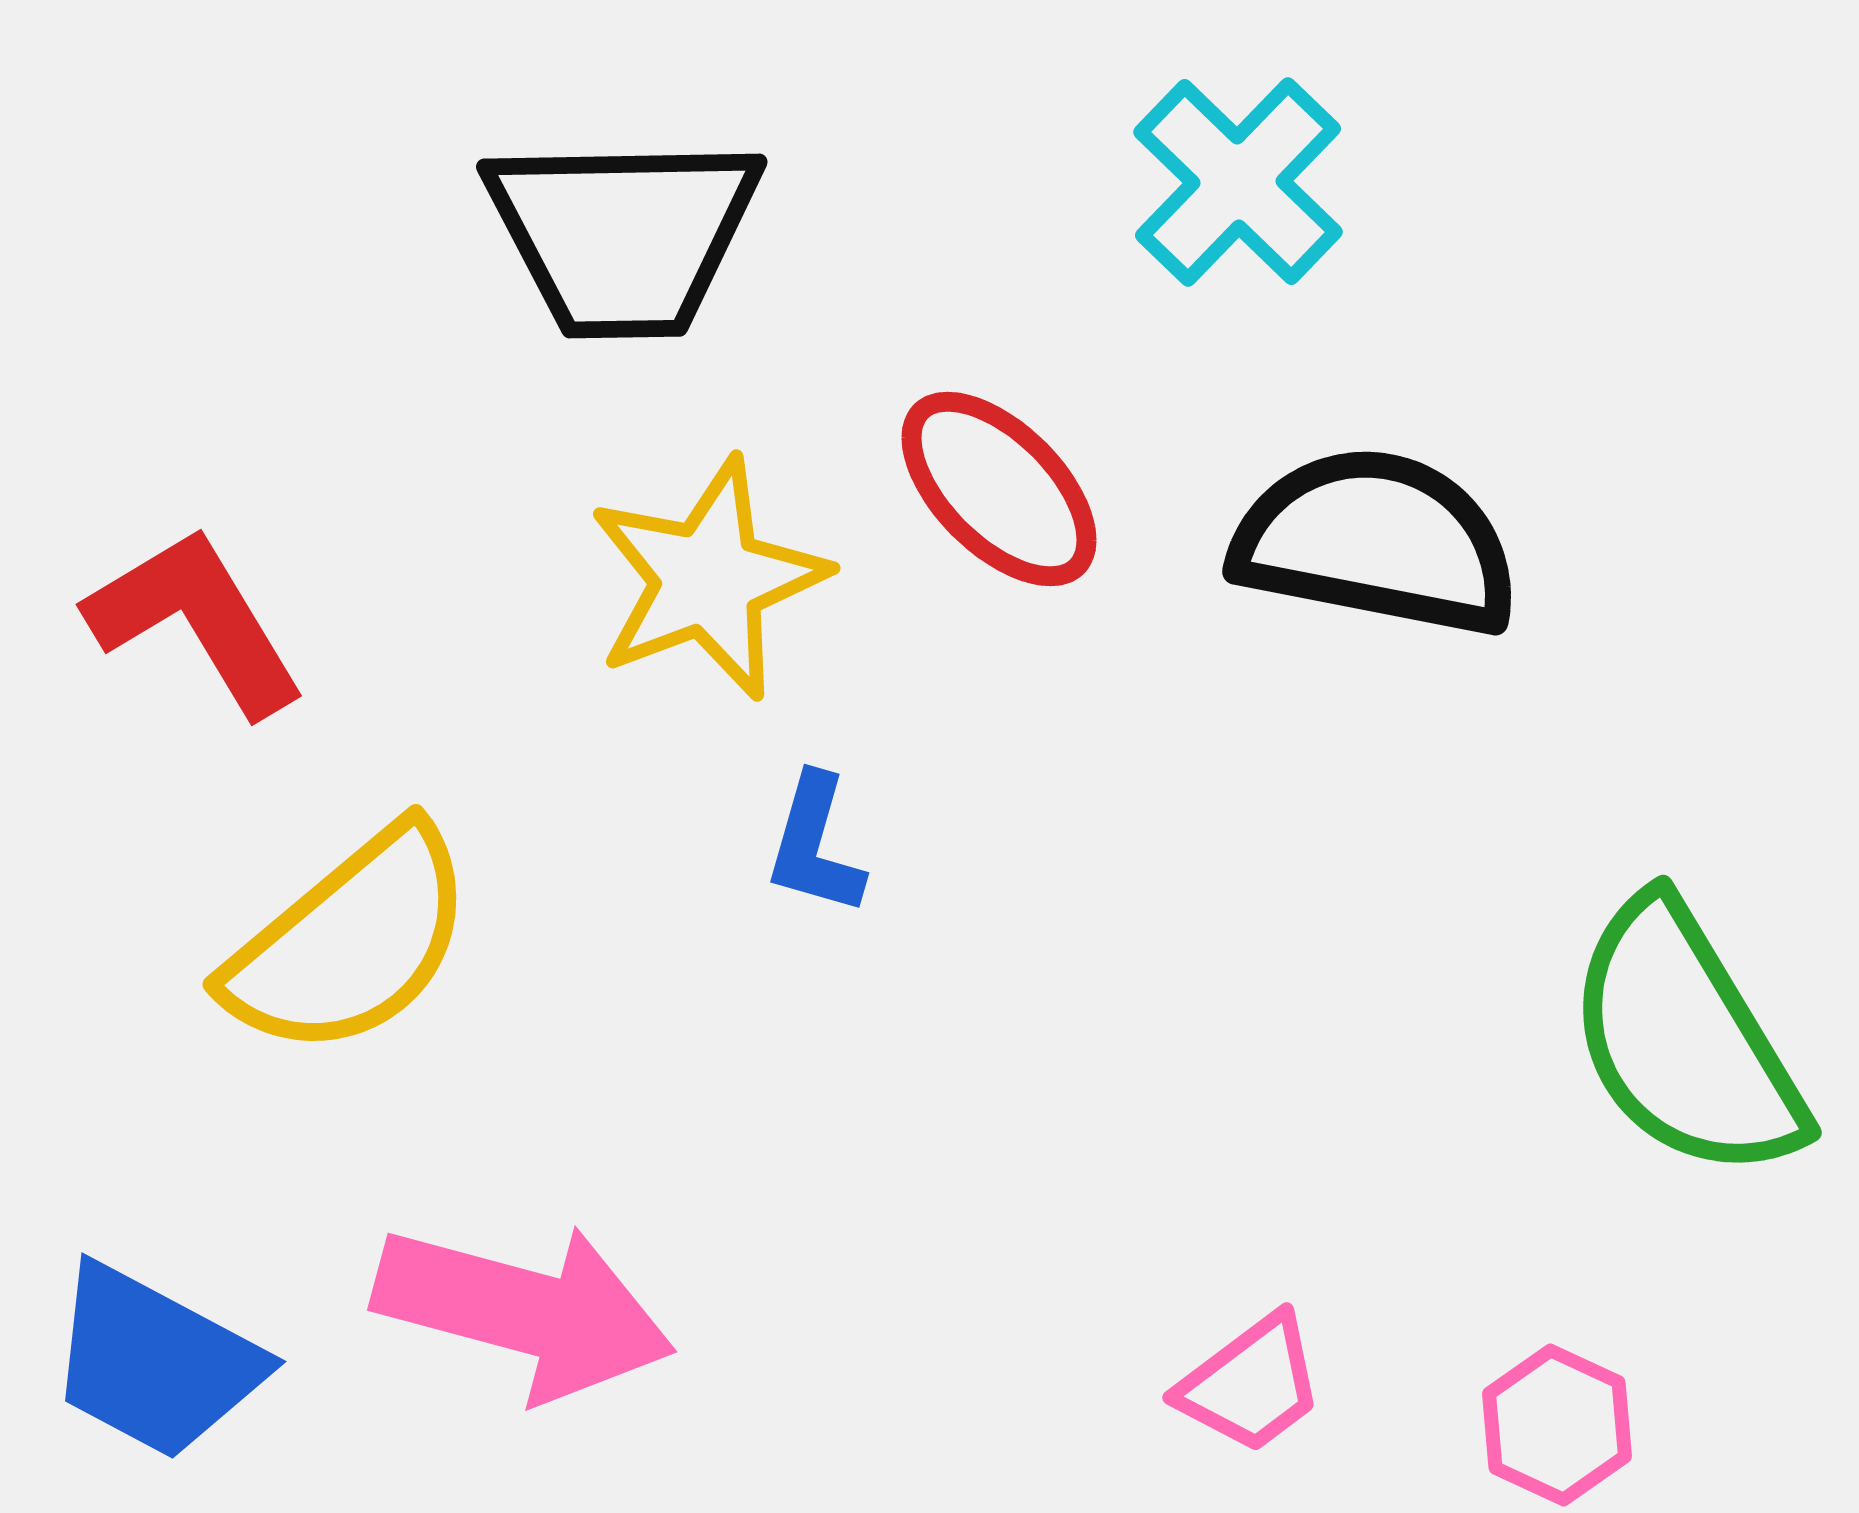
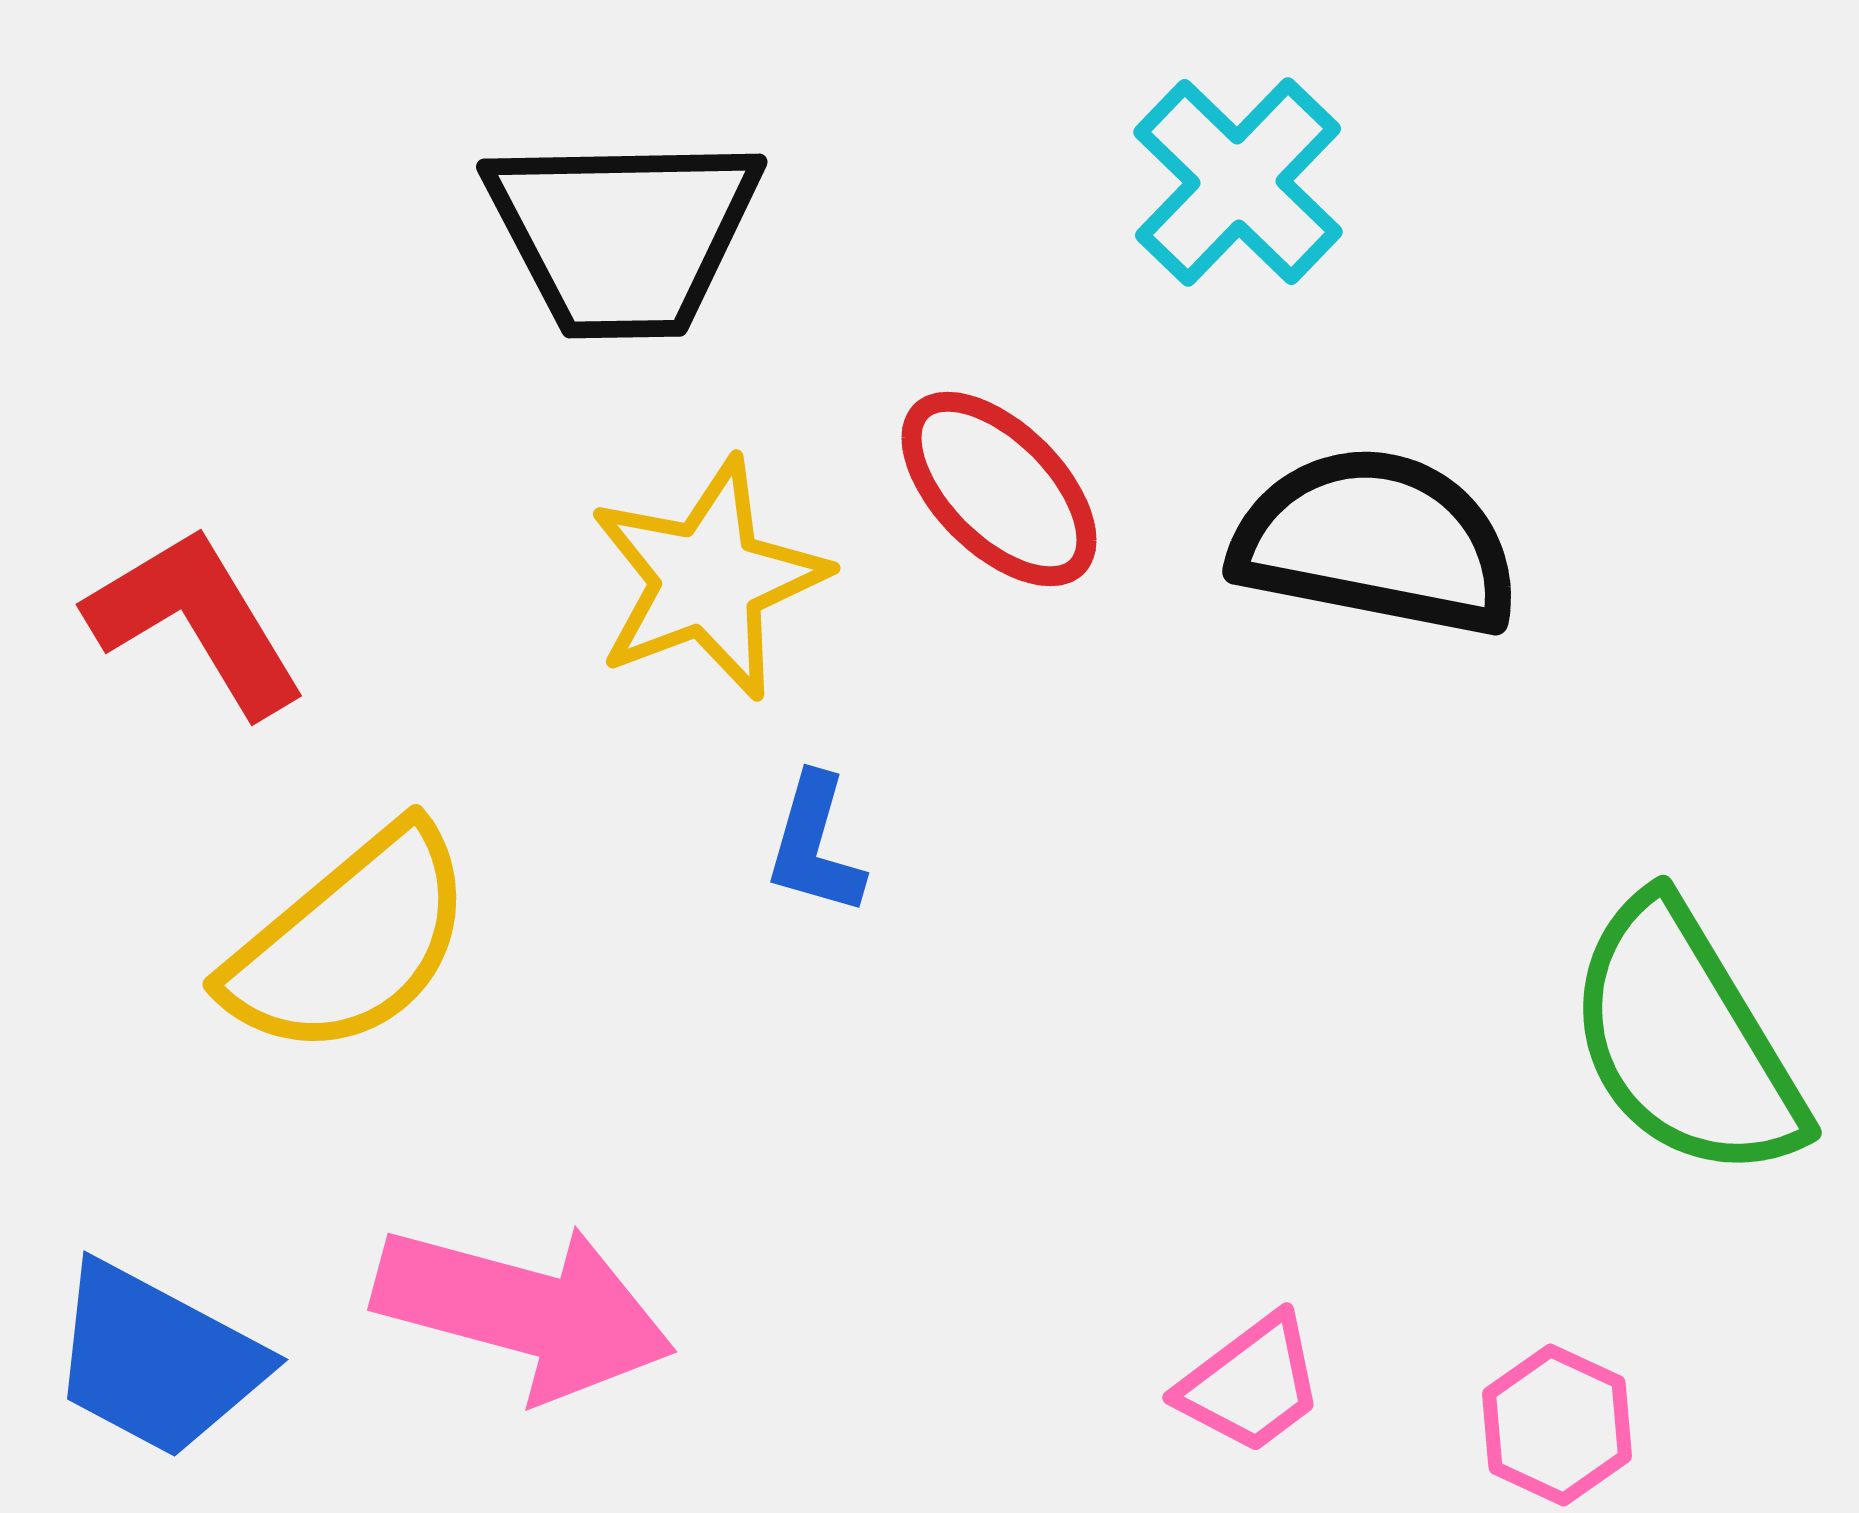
blue trapezoid: moved 2 px right, 2 px up
